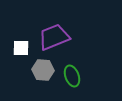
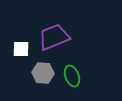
white square: moved 1 px down
gray hexagon: moved 3 px down
